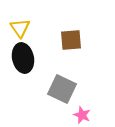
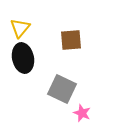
yellow triangle: rotated 15 degrees clockwise
pink star: moved 2 px up
